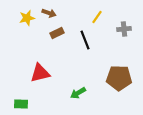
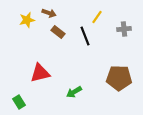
yellow star: moved 2 px down
brown rectangle: moved 1 px right, 1 px up; rotated 64 degrees clockwise
black line: moved 4 px up
green arrow: moved 4 px left, 1 px up
green rectangle: moved 2 px left, 2 px up; rotated 56 degrees clockwise
